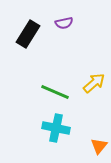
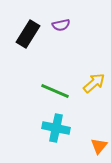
purple semicircle: moved 3 px left, 2 px down
green line: moved 1 px up
